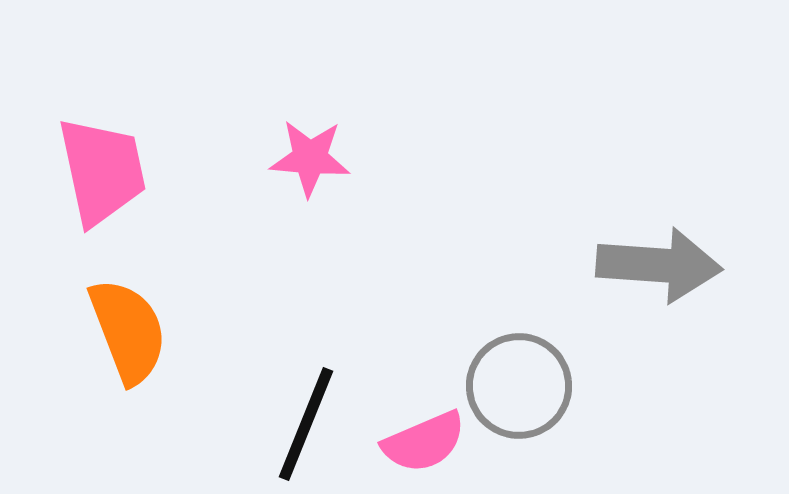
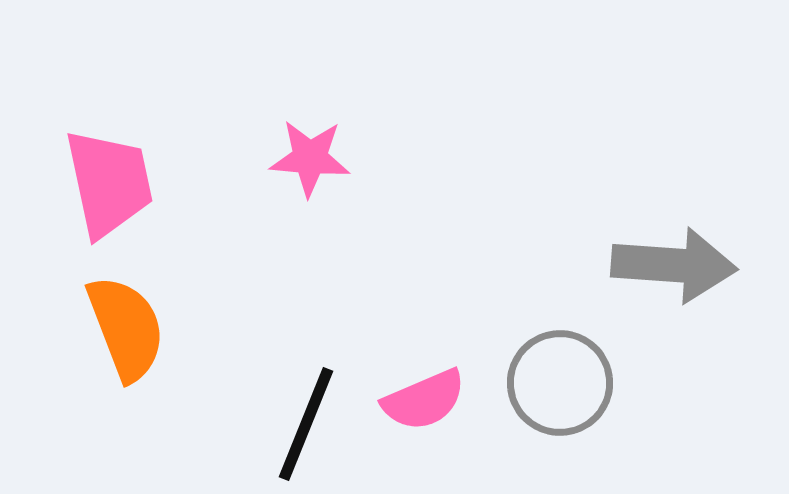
pink trapezoid: moved 7 px right, 12 px down
gray arrow: moved 15 px right
orange semicircle: moved 2 px left, 3 px up
gray circle: moved 41 px right, 3 px up
pink semicircle: moved 42 px up
